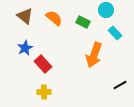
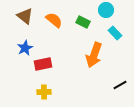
orange semicircle: moved 2 px down
red rectangle: rotated 60 degrees counterclockwise
